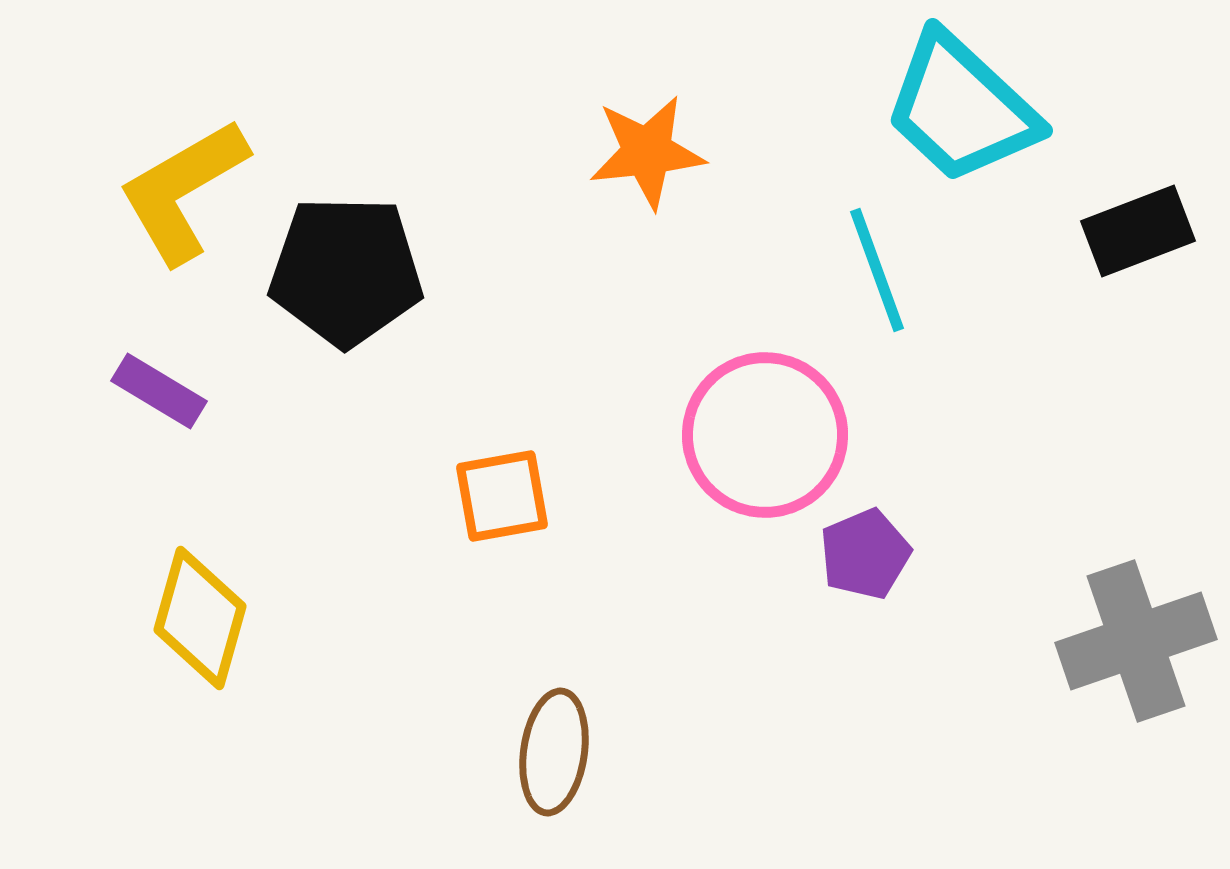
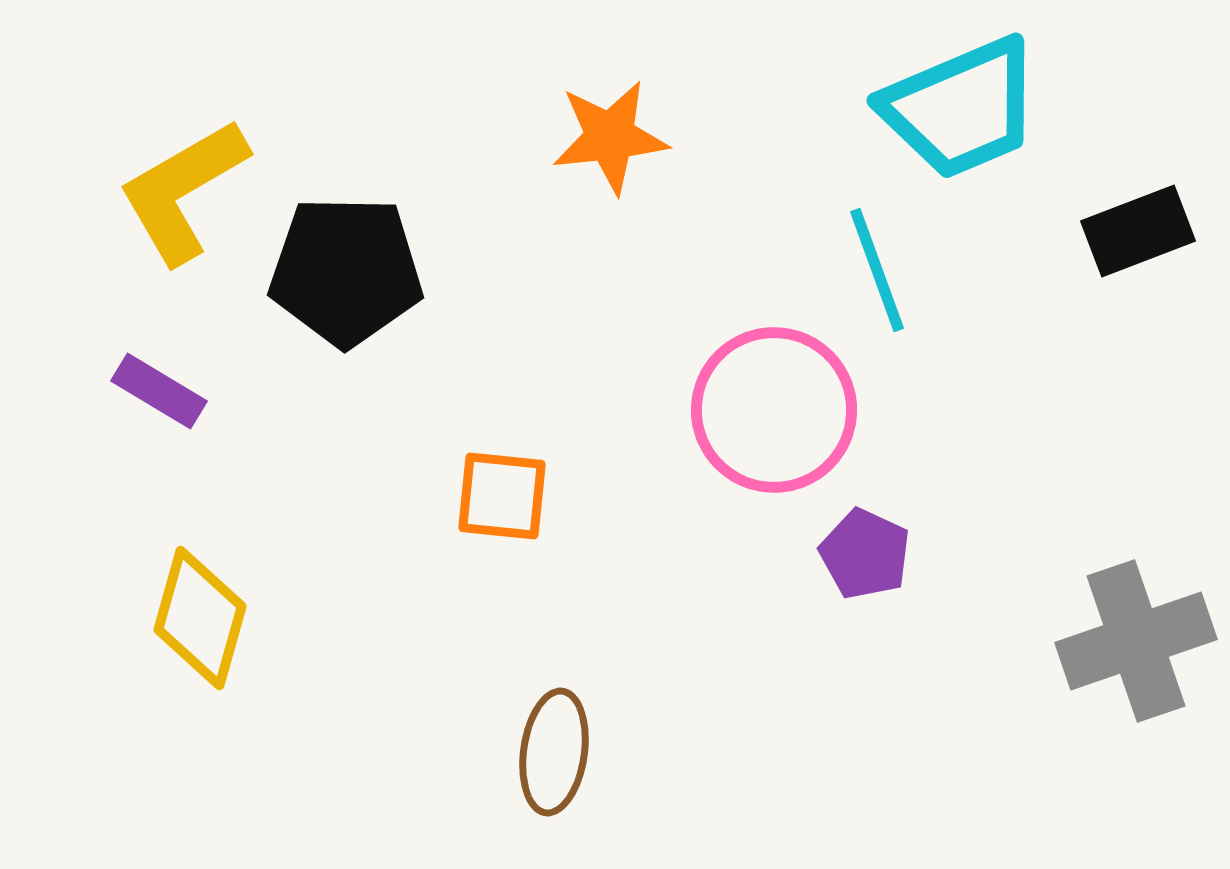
cyan trapezoid: rotated 66 degrees counterclockwise
orange star: moved 37 px left, 15 px up
pink circle: moved 9 px right, 25 px up
orange square: rotated 16 degrees clockwise
purple pentagon: rotated 24 degrees counterclockwise
